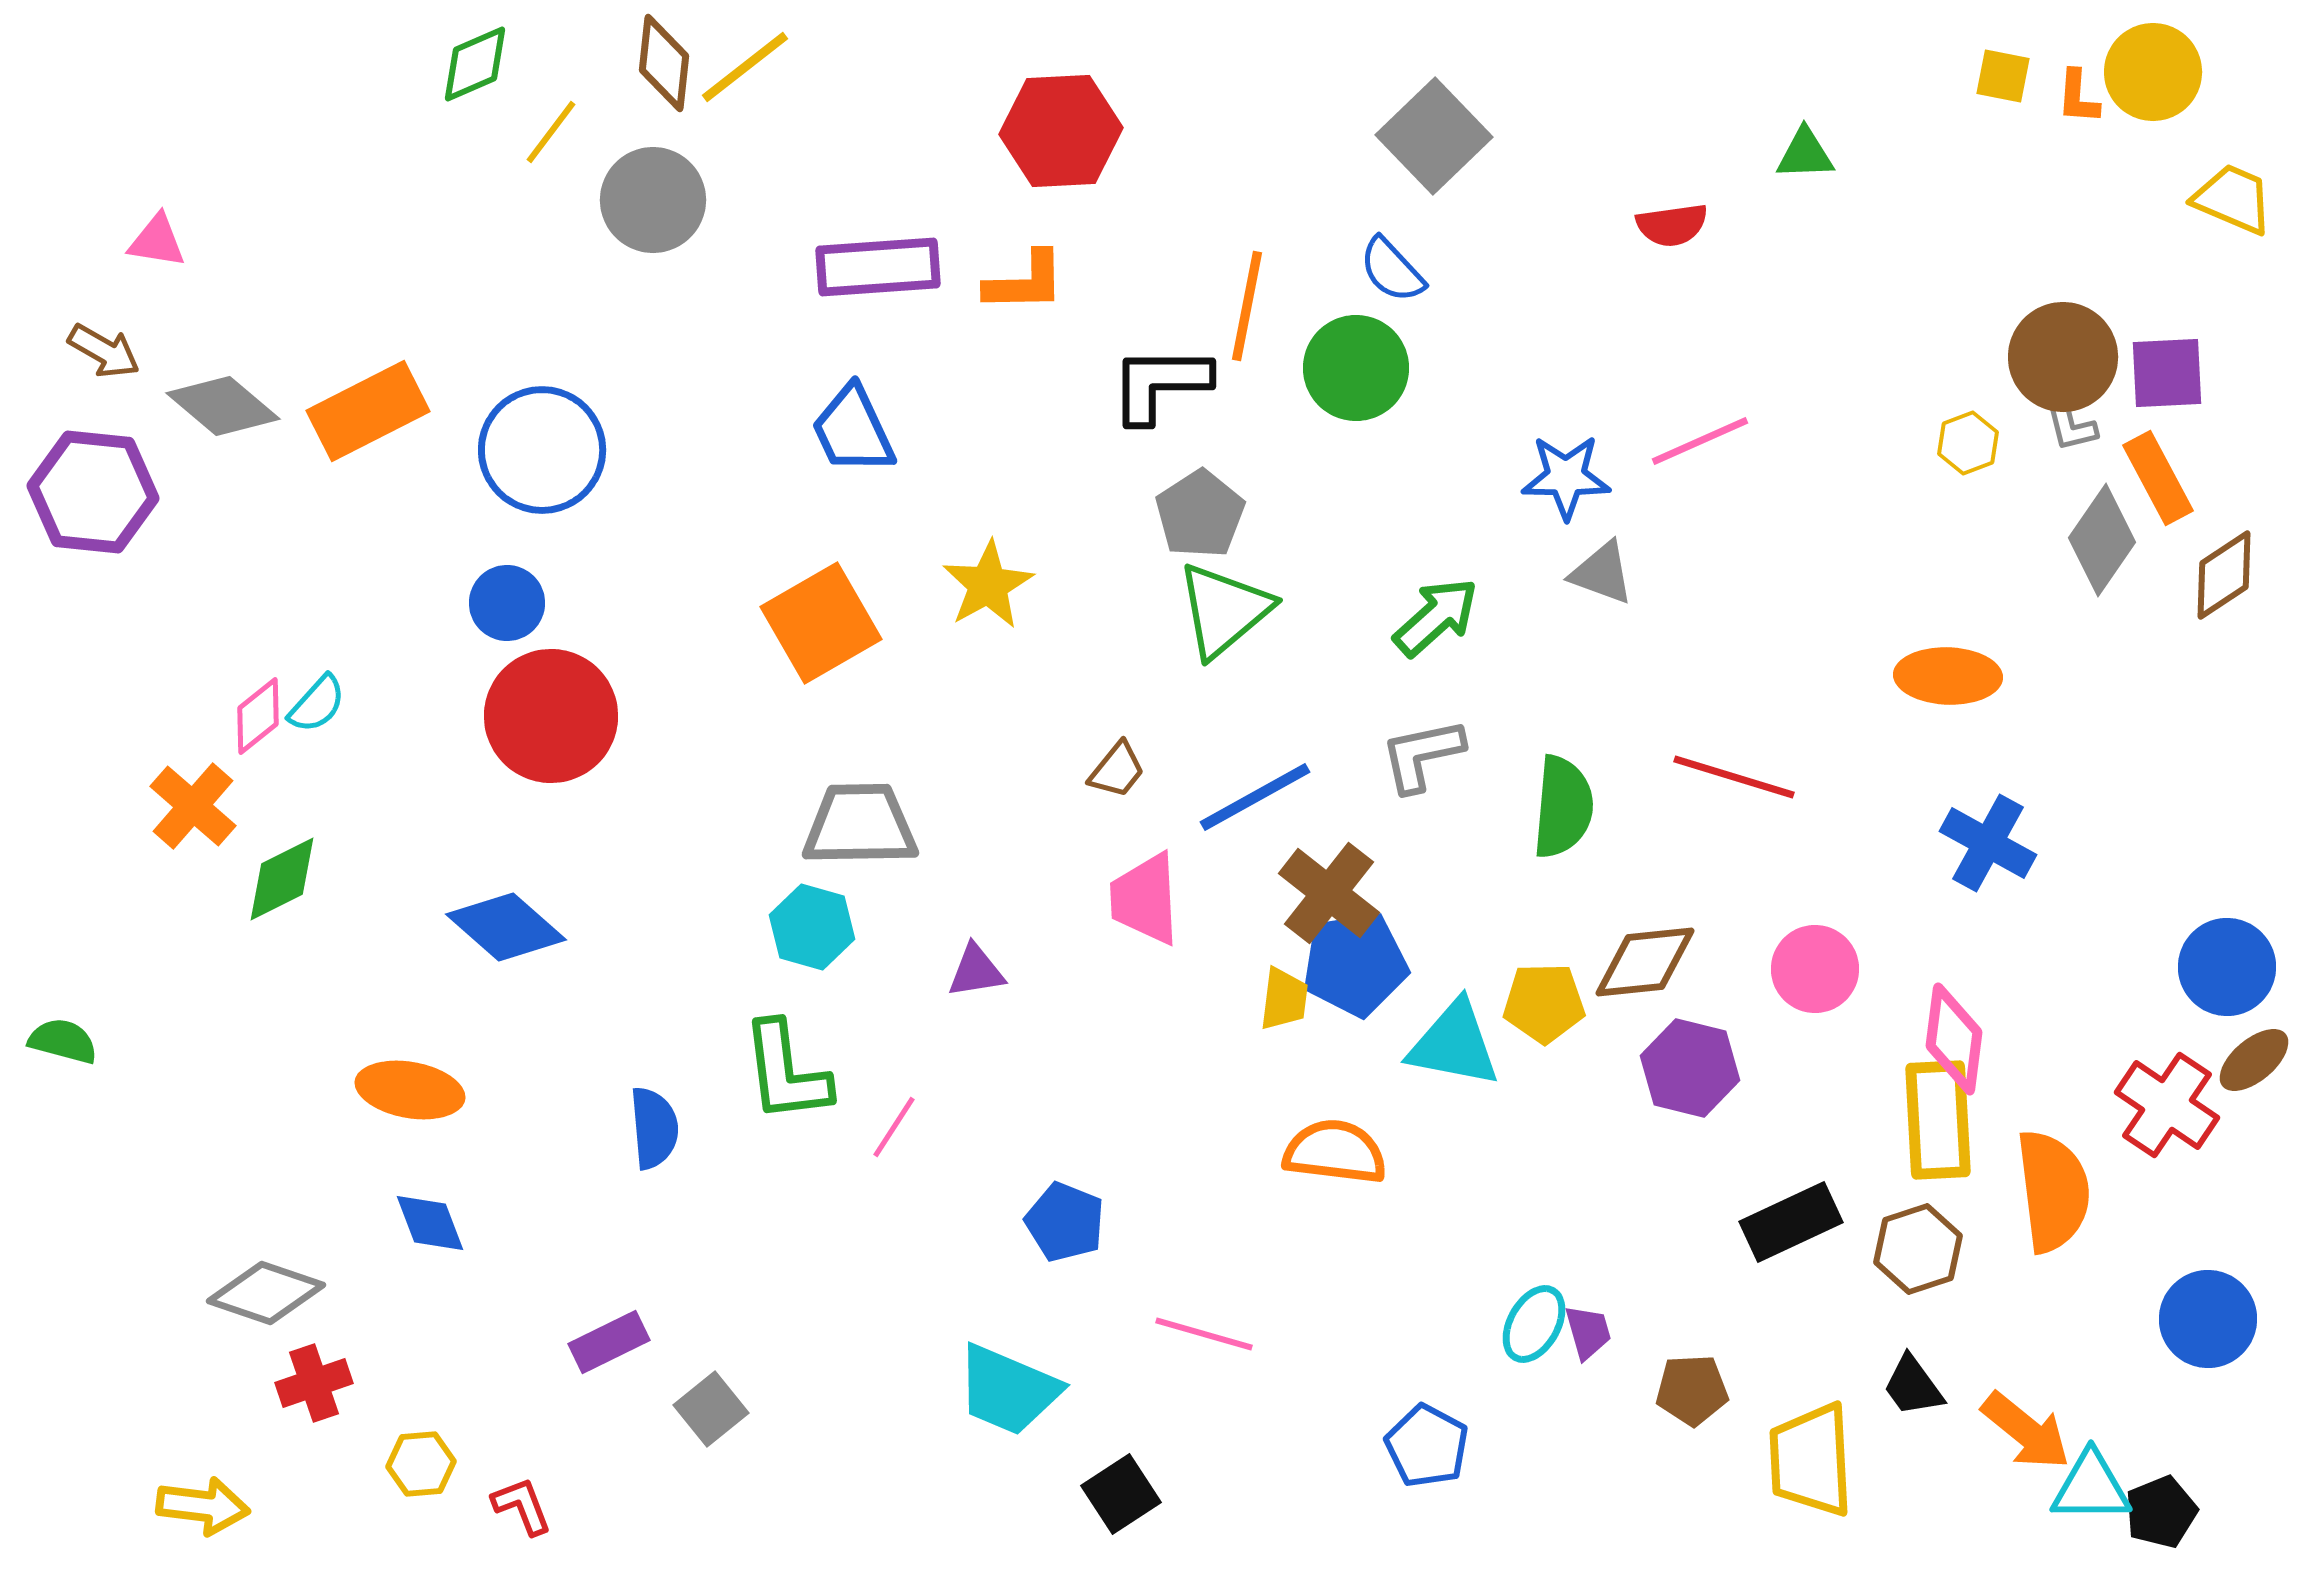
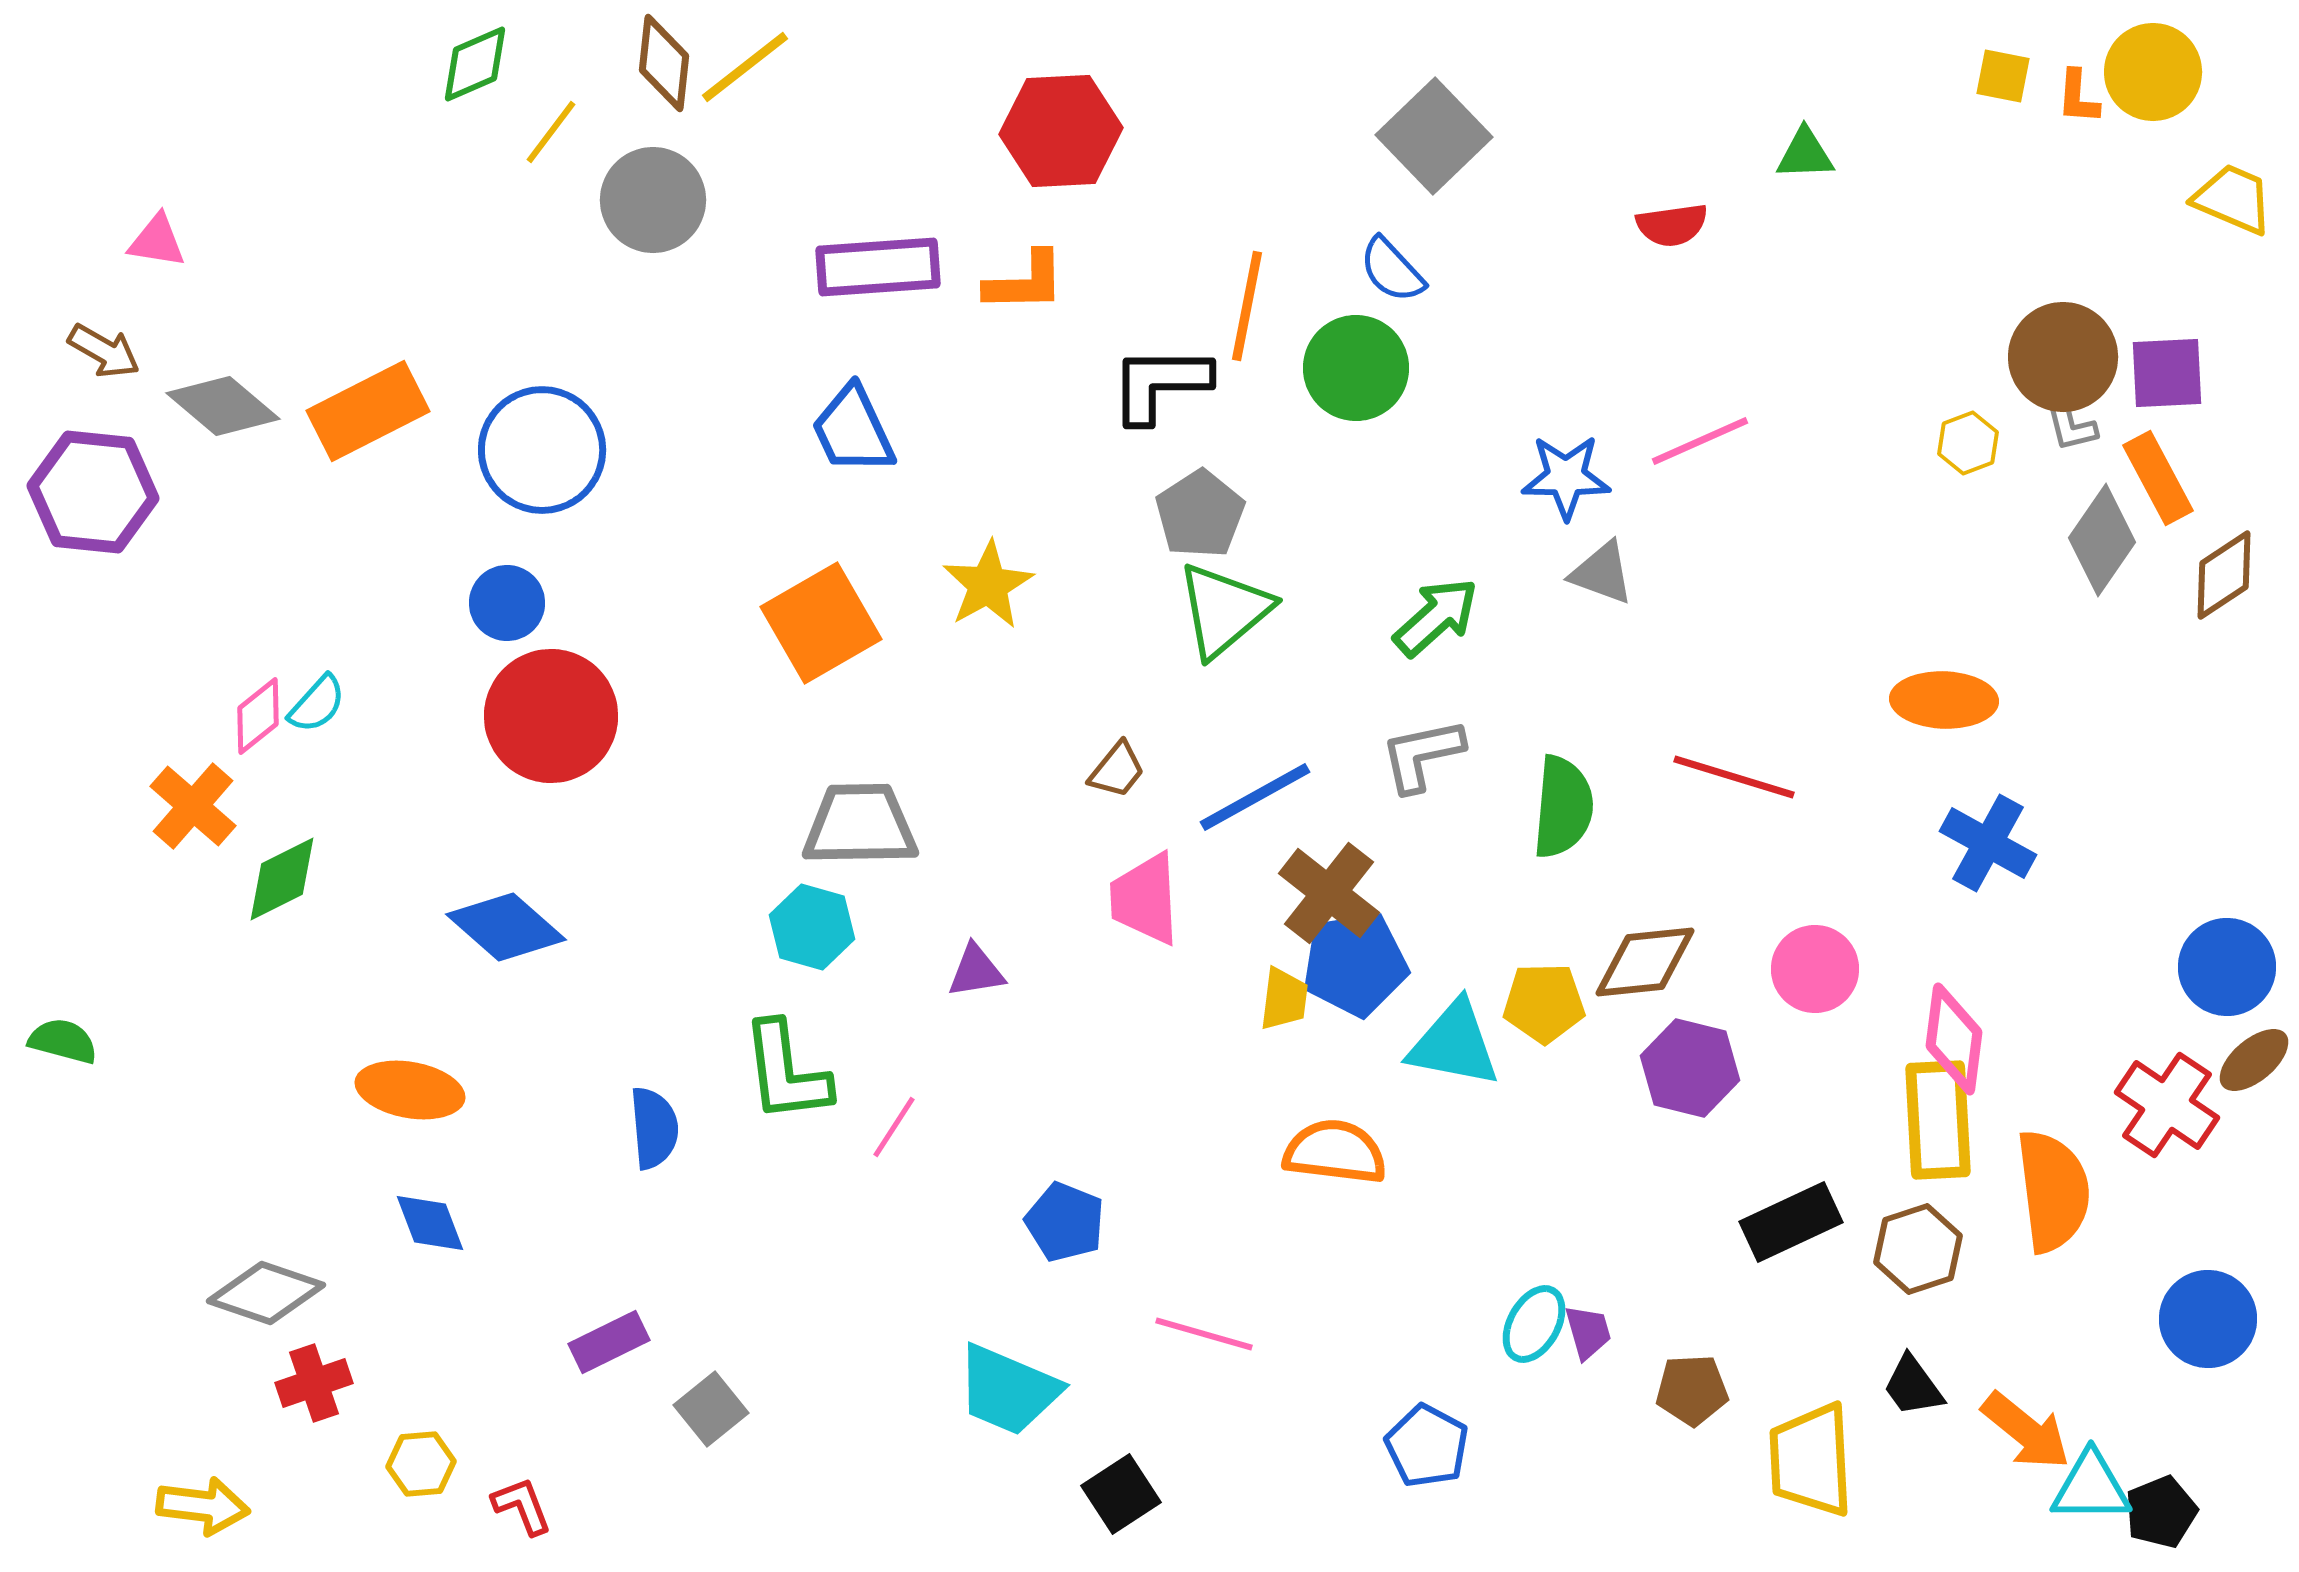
orange ellipse at (1948, 676): moved 4 px left, 24 px down
